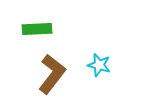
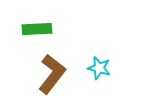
cyan star: moved 3 px down
